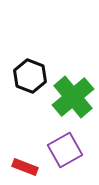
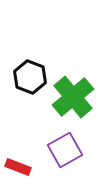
black hexagon: moved 1 px down
red rectangle: moved 7 px left
